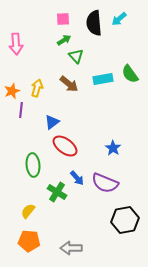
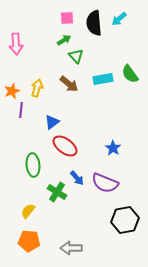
pink square: moved 4 px right, 1 px up
